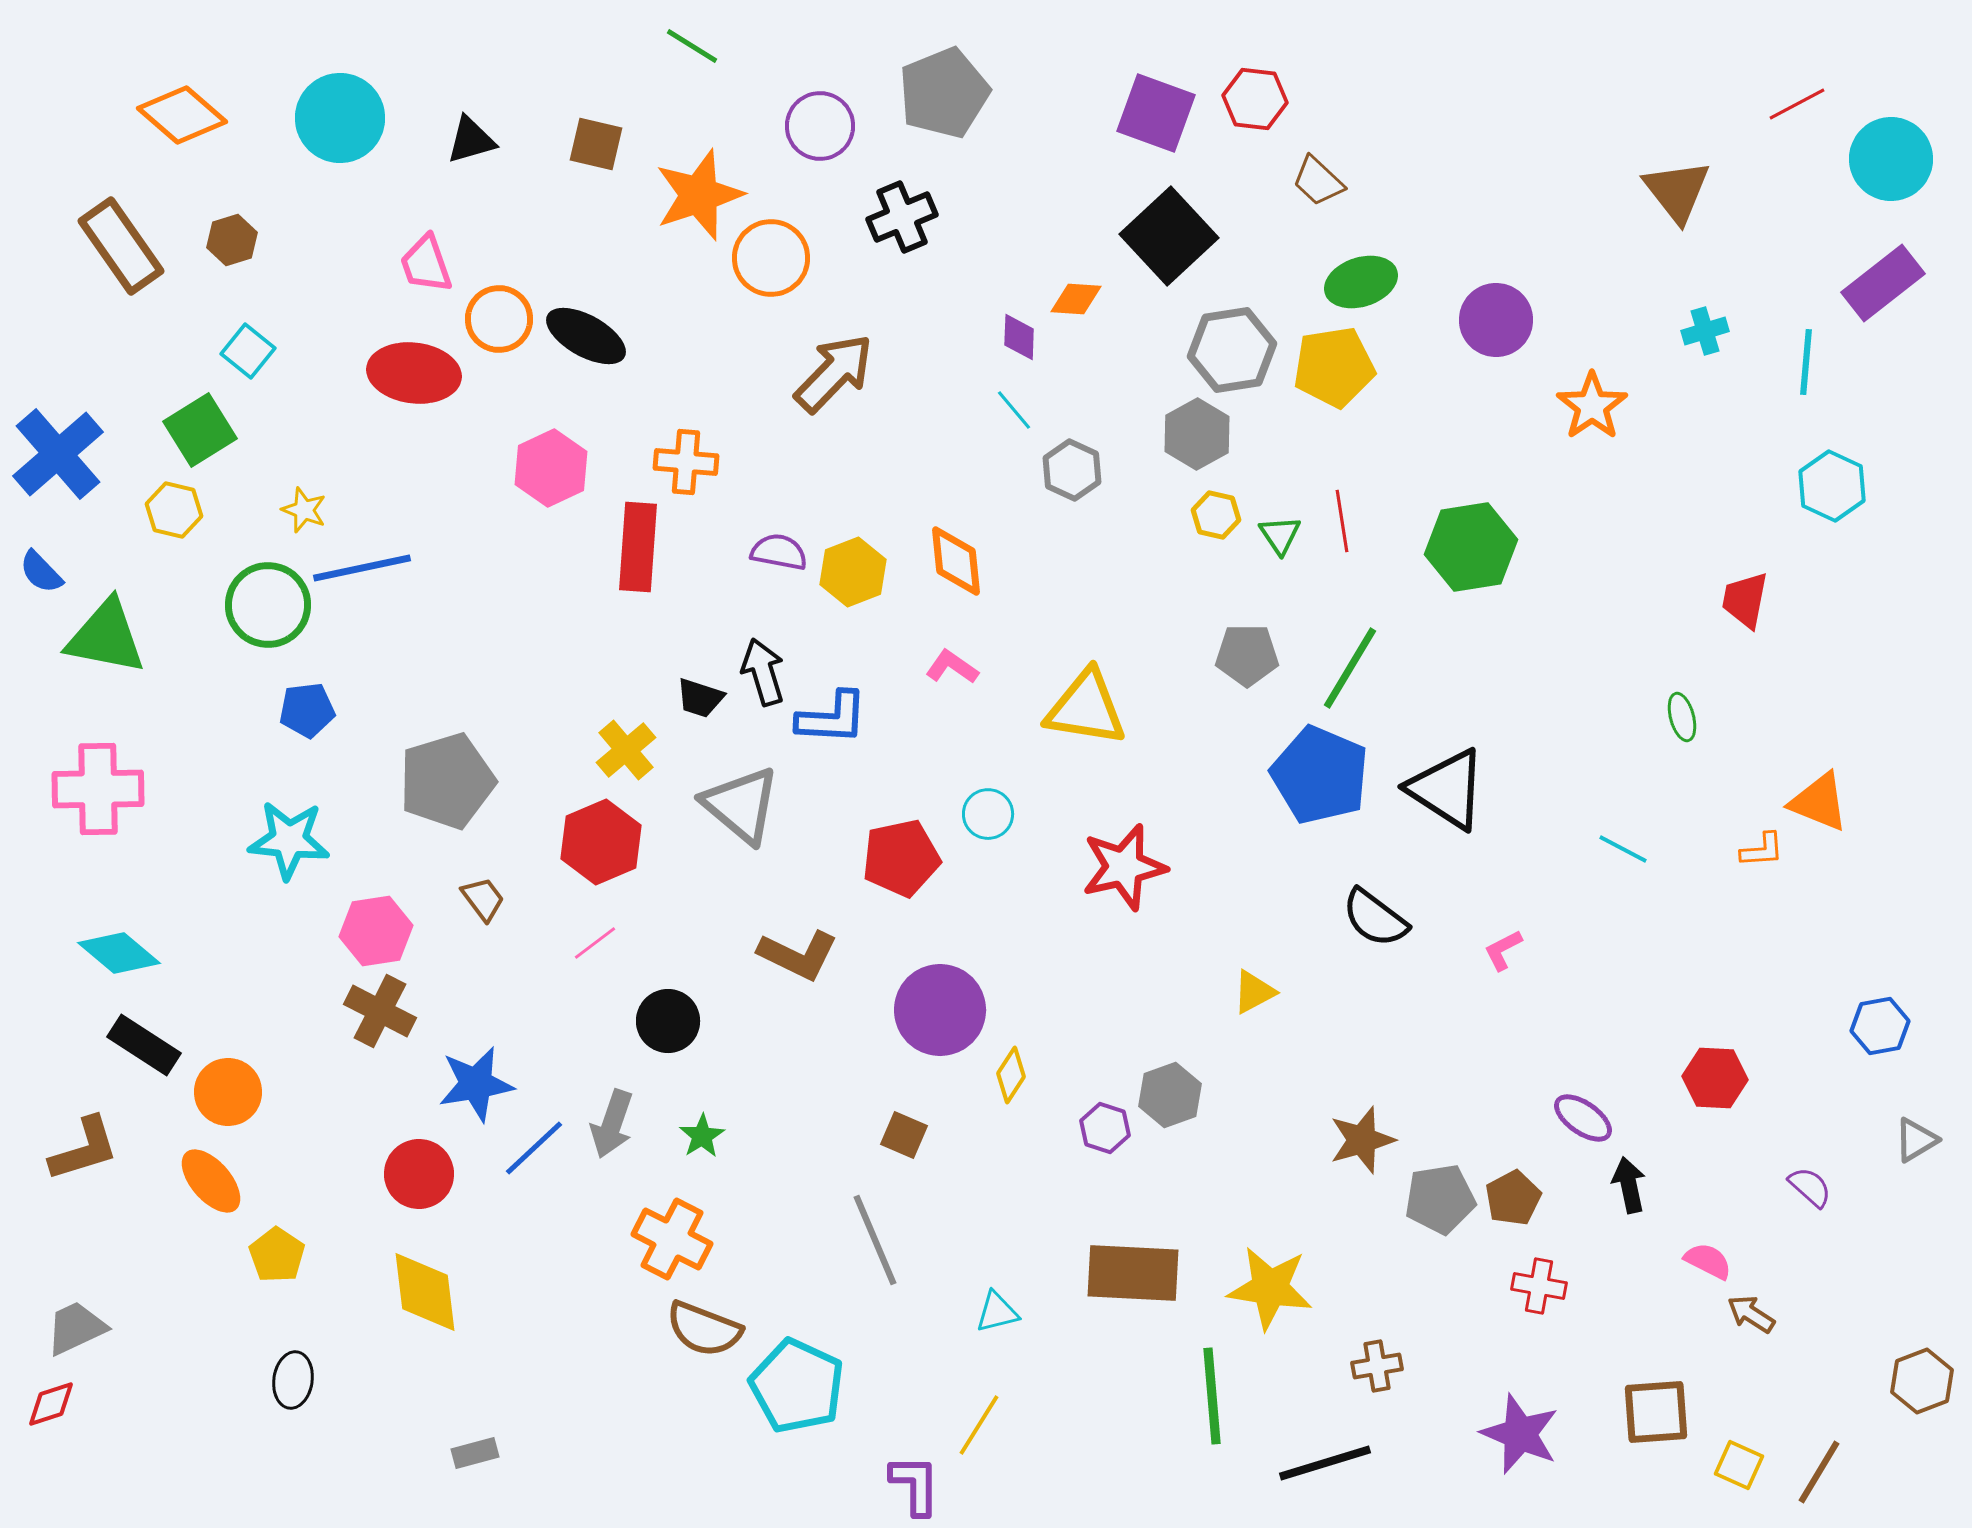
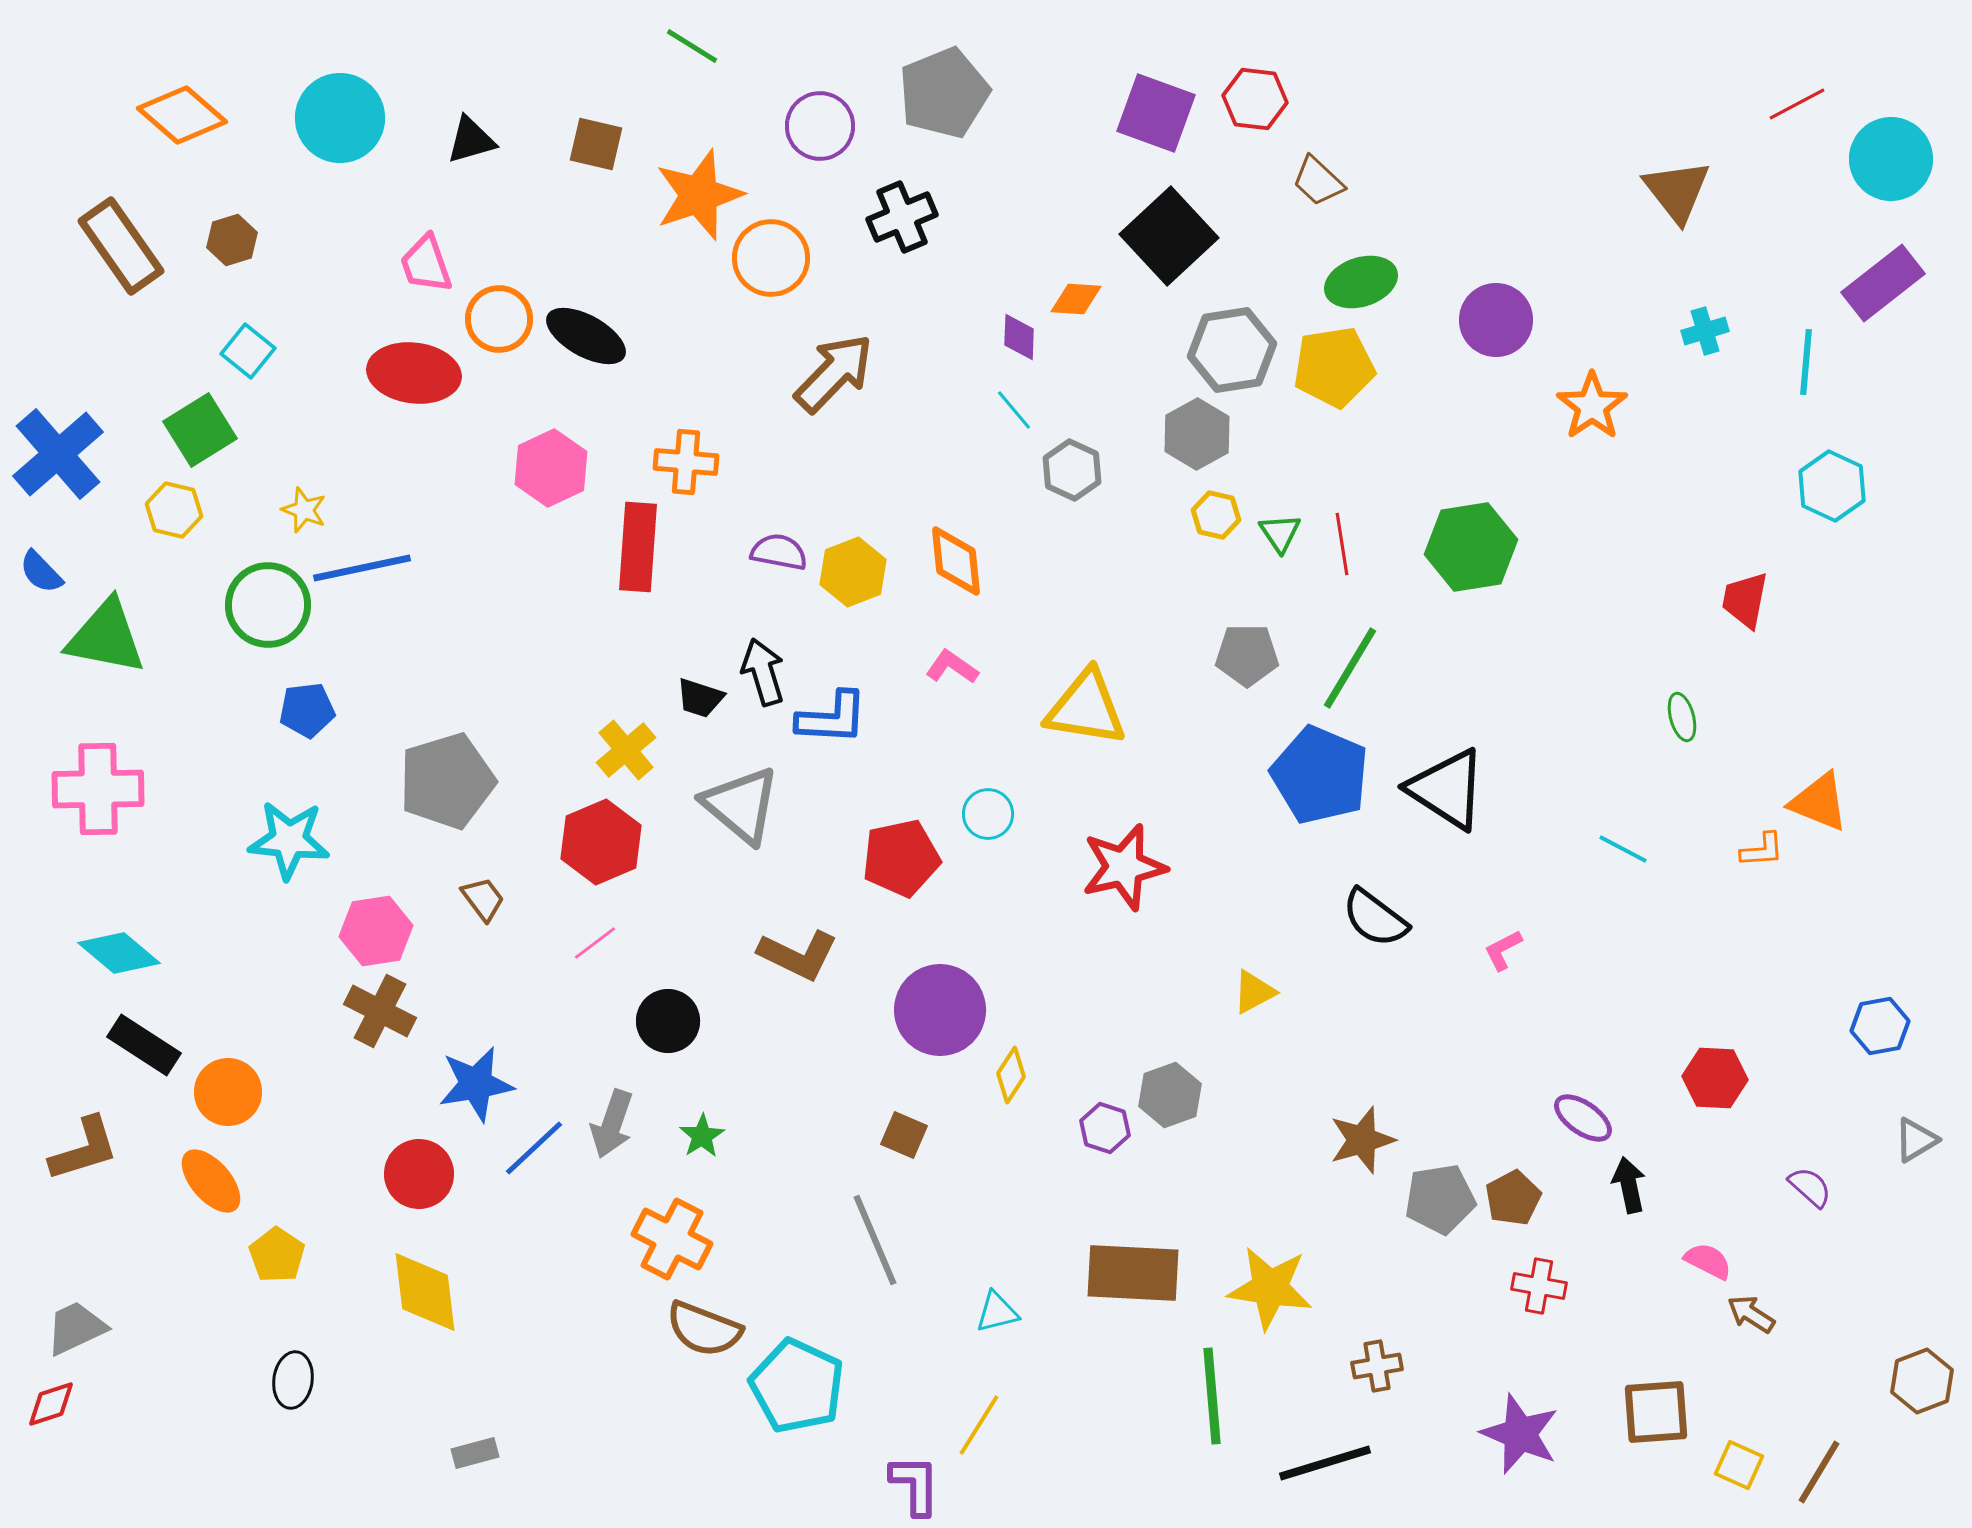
red line at (1342, 521): moved 23 px down
green triangle at (1280, 535): moved 2 px up
